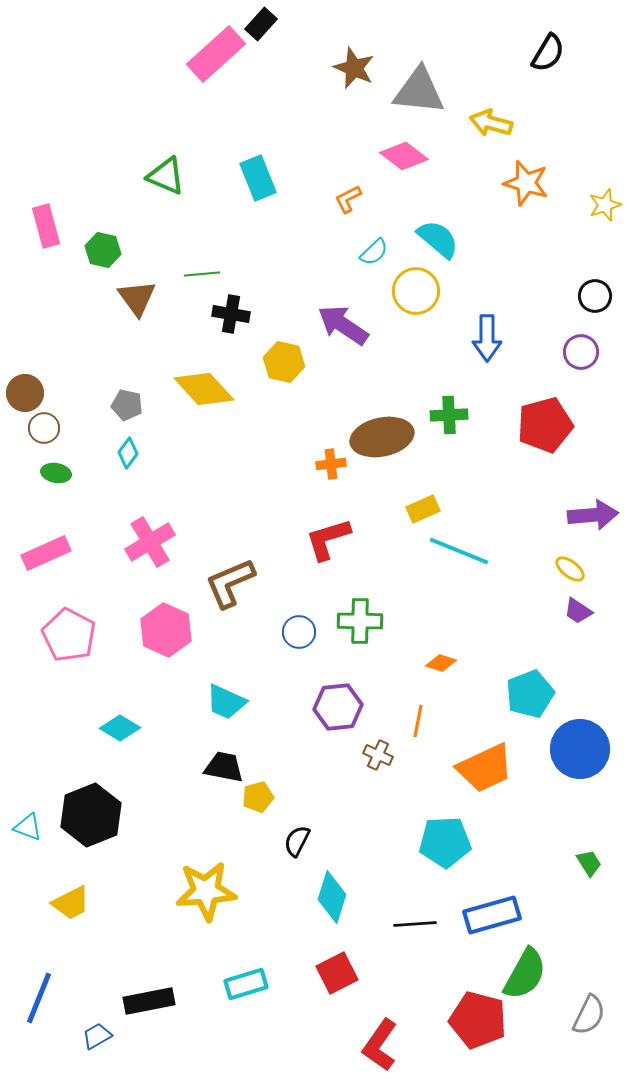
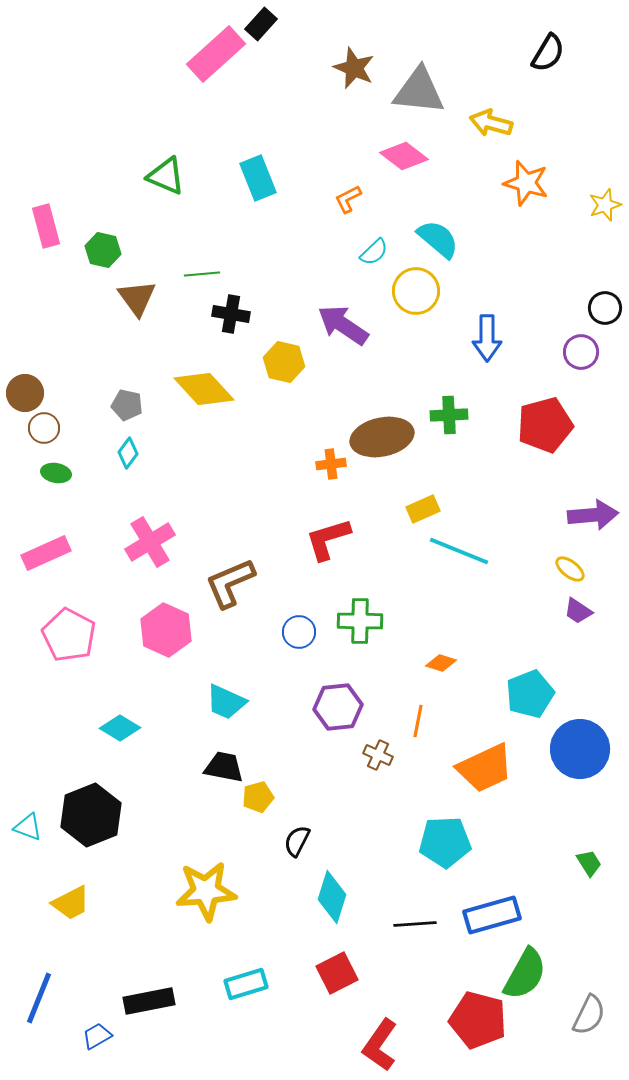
black circle at (595, 296): moved 10 px right, 12 px down
